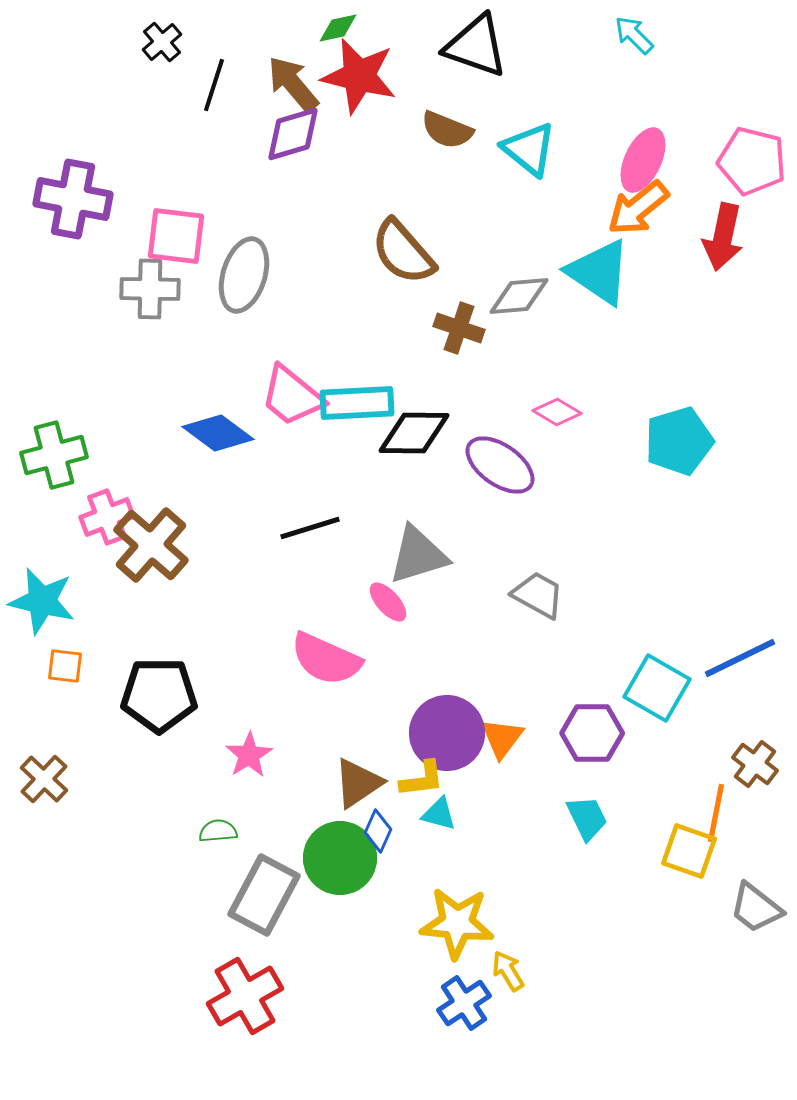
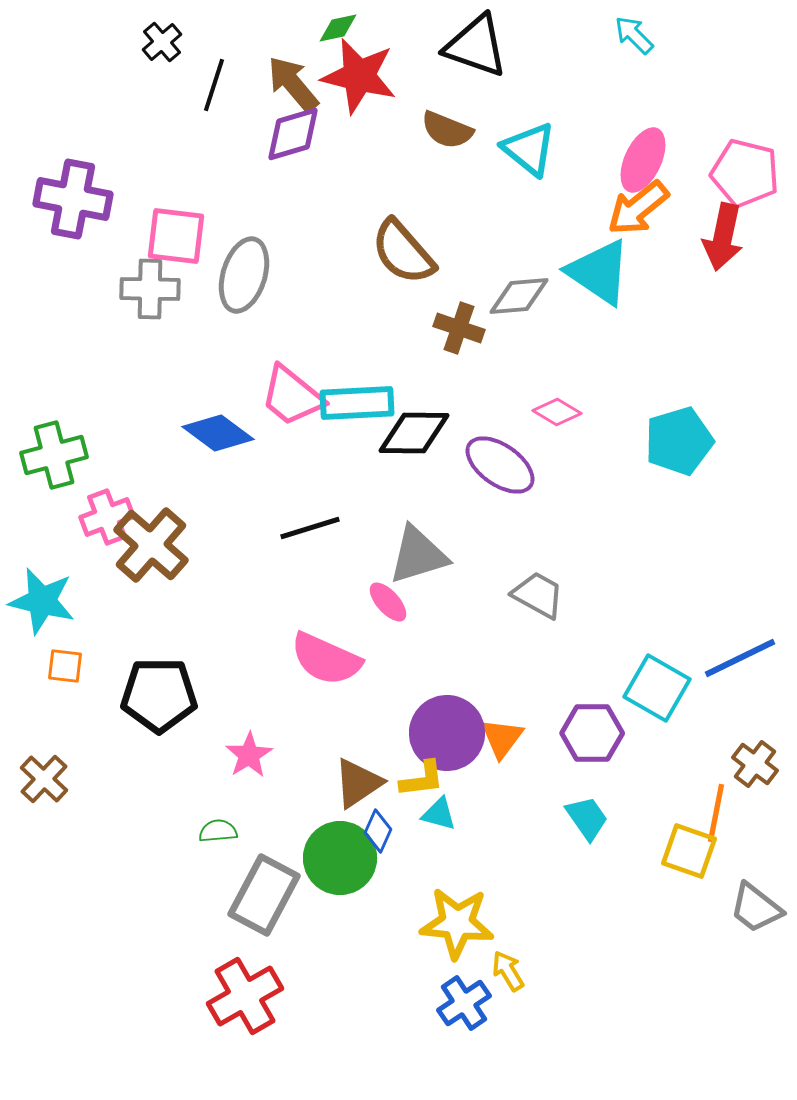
pink pentagon at (752, 161): moved 7 px left, 12 px down
cyan trapezoid at (587, 818): rotated 9 degrees counterclockwise
